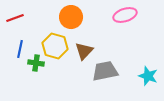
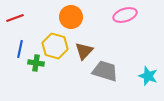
gray trapezoid: rotated 28 degrees clockwise
